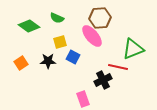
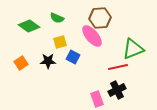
red line: rotated 24 degrees counterclockwise
black cross: moved 14 px right, 10 px down
pink rectangle: moved 14 px right
